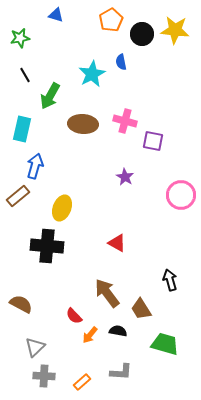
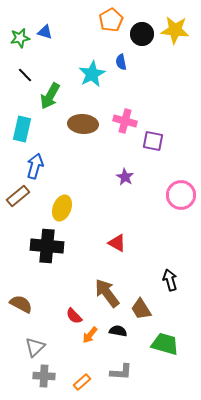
blue triangle: moved 11 px left, 17 px down
black line: rotated 14 degrees counterclockwise
